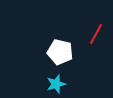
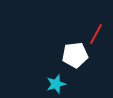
white pentagon: moved 15 px right, 3 px down; rotated 20 degrees counterclockwise
